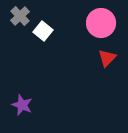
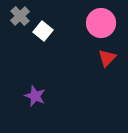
purple star: moved 13 px right, 9 px up
